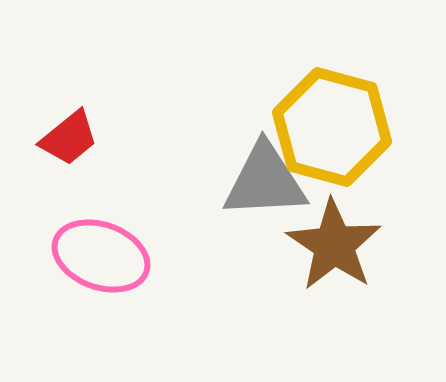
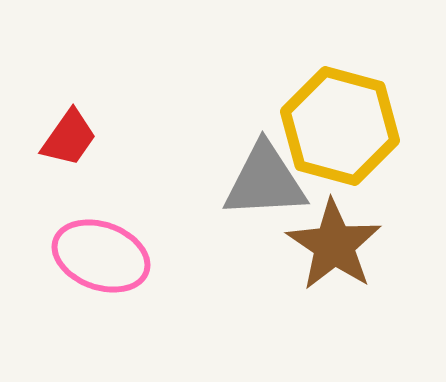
yellow hexagon: moved 8 px right, 1 px up
red trapezoid: rotated 16 degrees counterclockwise
